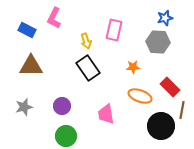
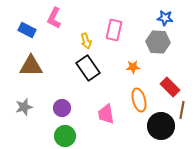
blue star: rotated 21 degrees clockwise
orange ellipse: moved 1 px left, 4 px down; rotated 55 degrees clockwise
purple circle: moved 2 px down
green circle: moved 1 px left
